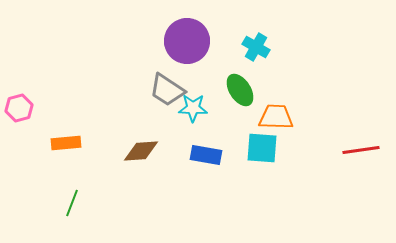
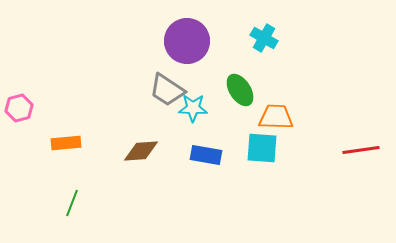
cyan cross: moved 8 px right, 9 px up
